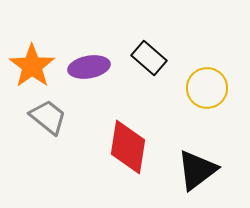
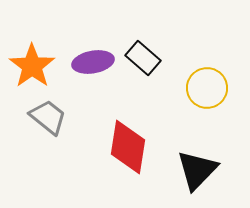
black rectangle: moved 6 px left
purple ellipse: moved 4 px right, 5 px up
black triangle: rotated 9 degrees counterclockwise
